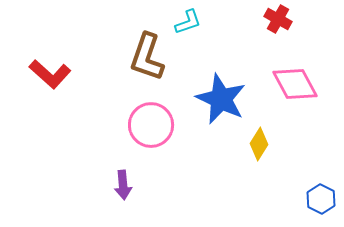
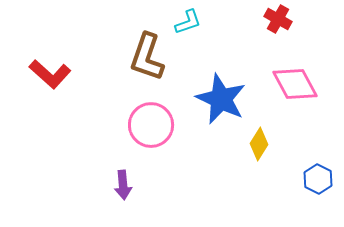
blue hexagon: moved 3 px left, 20 px up
